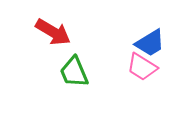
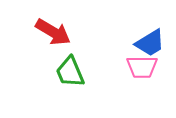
pink trapezoid: rotated 32 degrees counterclockwise
green trapezoid: moved 4 px left
